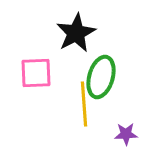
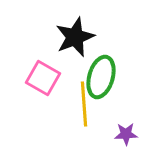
black star: moved 1 px left, 4 px down; rotated 6 degrees clockwise
pink square: moved 7 px right, 5 px down; rotated 32 degrees clockwise
